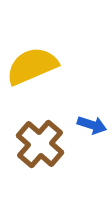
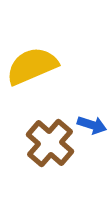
brown cross: moved 10 px right, 1 px up
